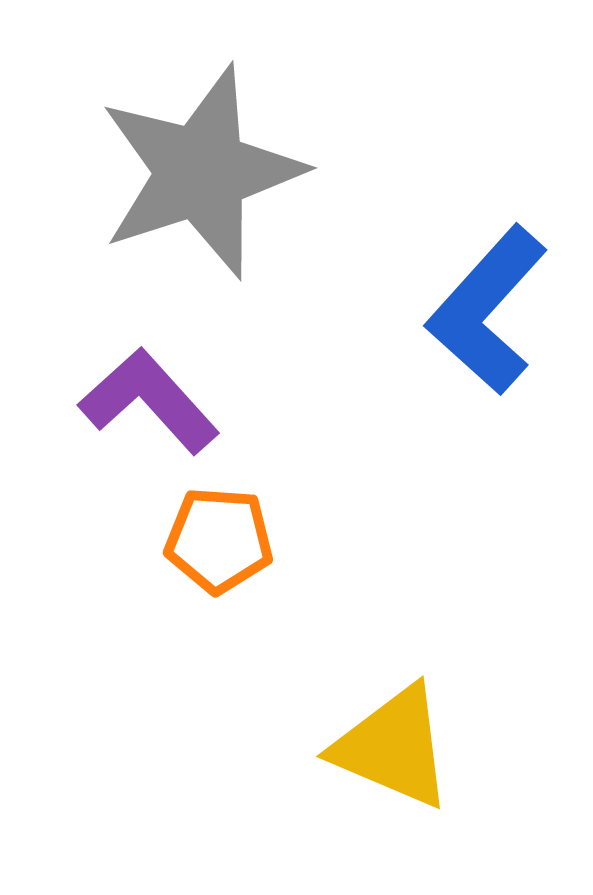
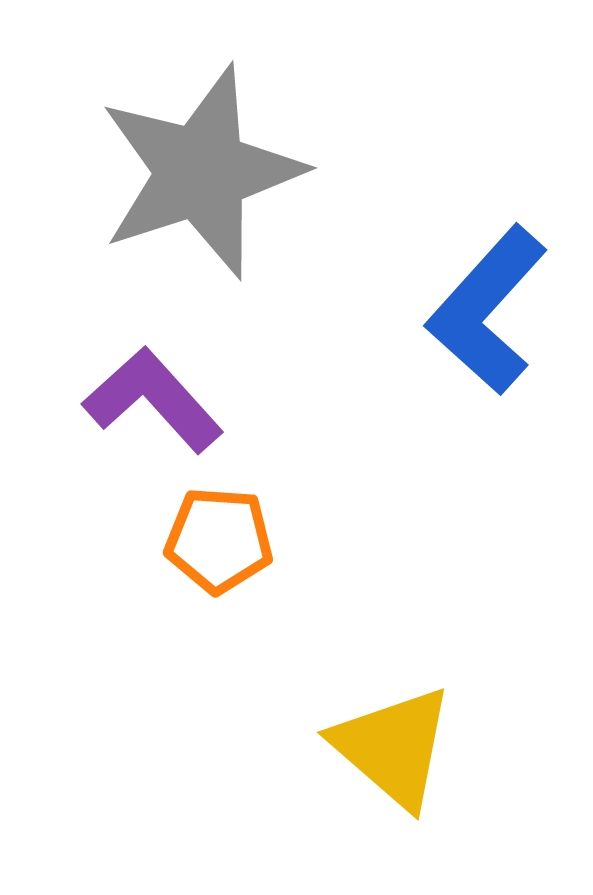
purple L-shape: moved 4 px right, 1 px up
yellow triangle: rotated 18 degrees clockwise
